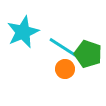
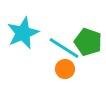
cyan star: moved 1 px down
green pentagon: moved 12 px up
